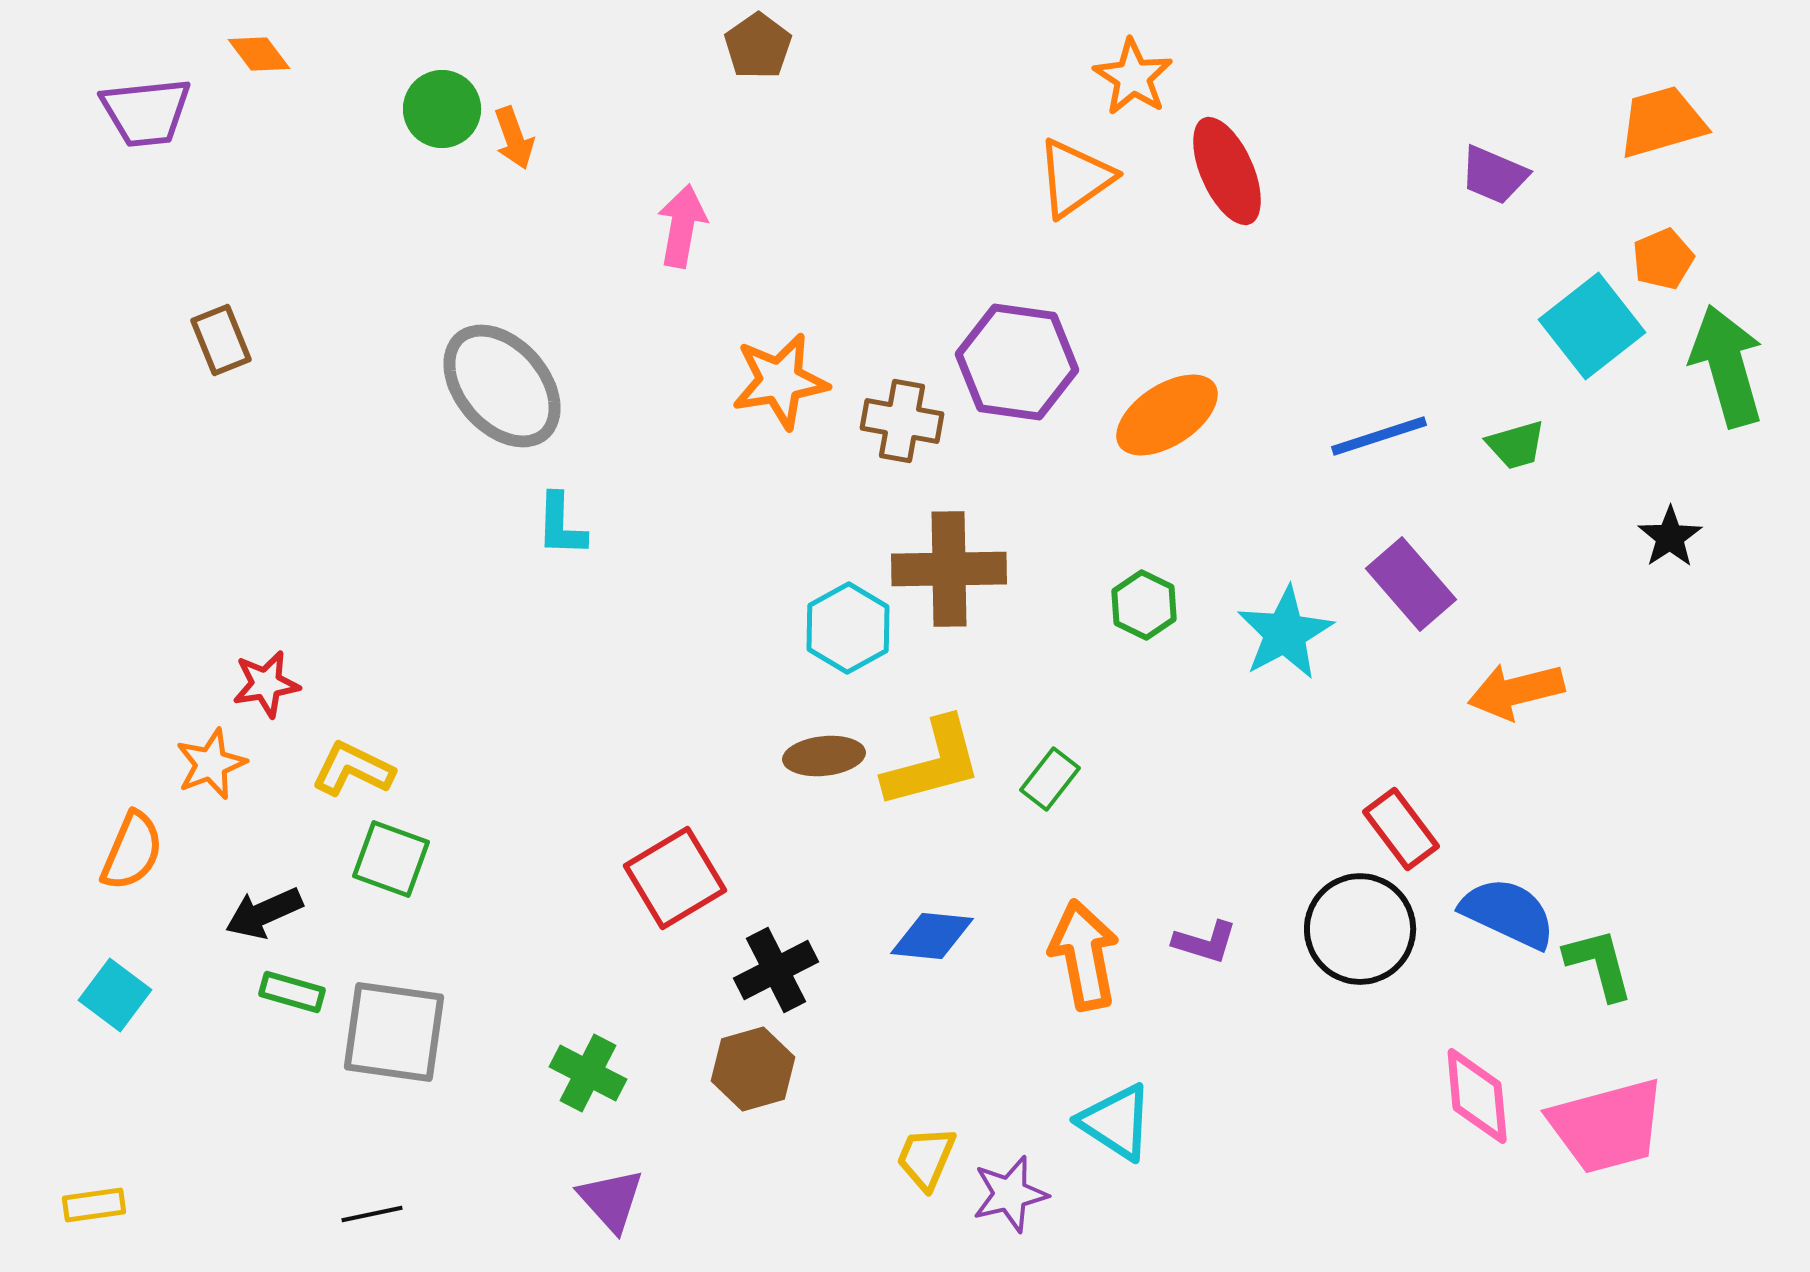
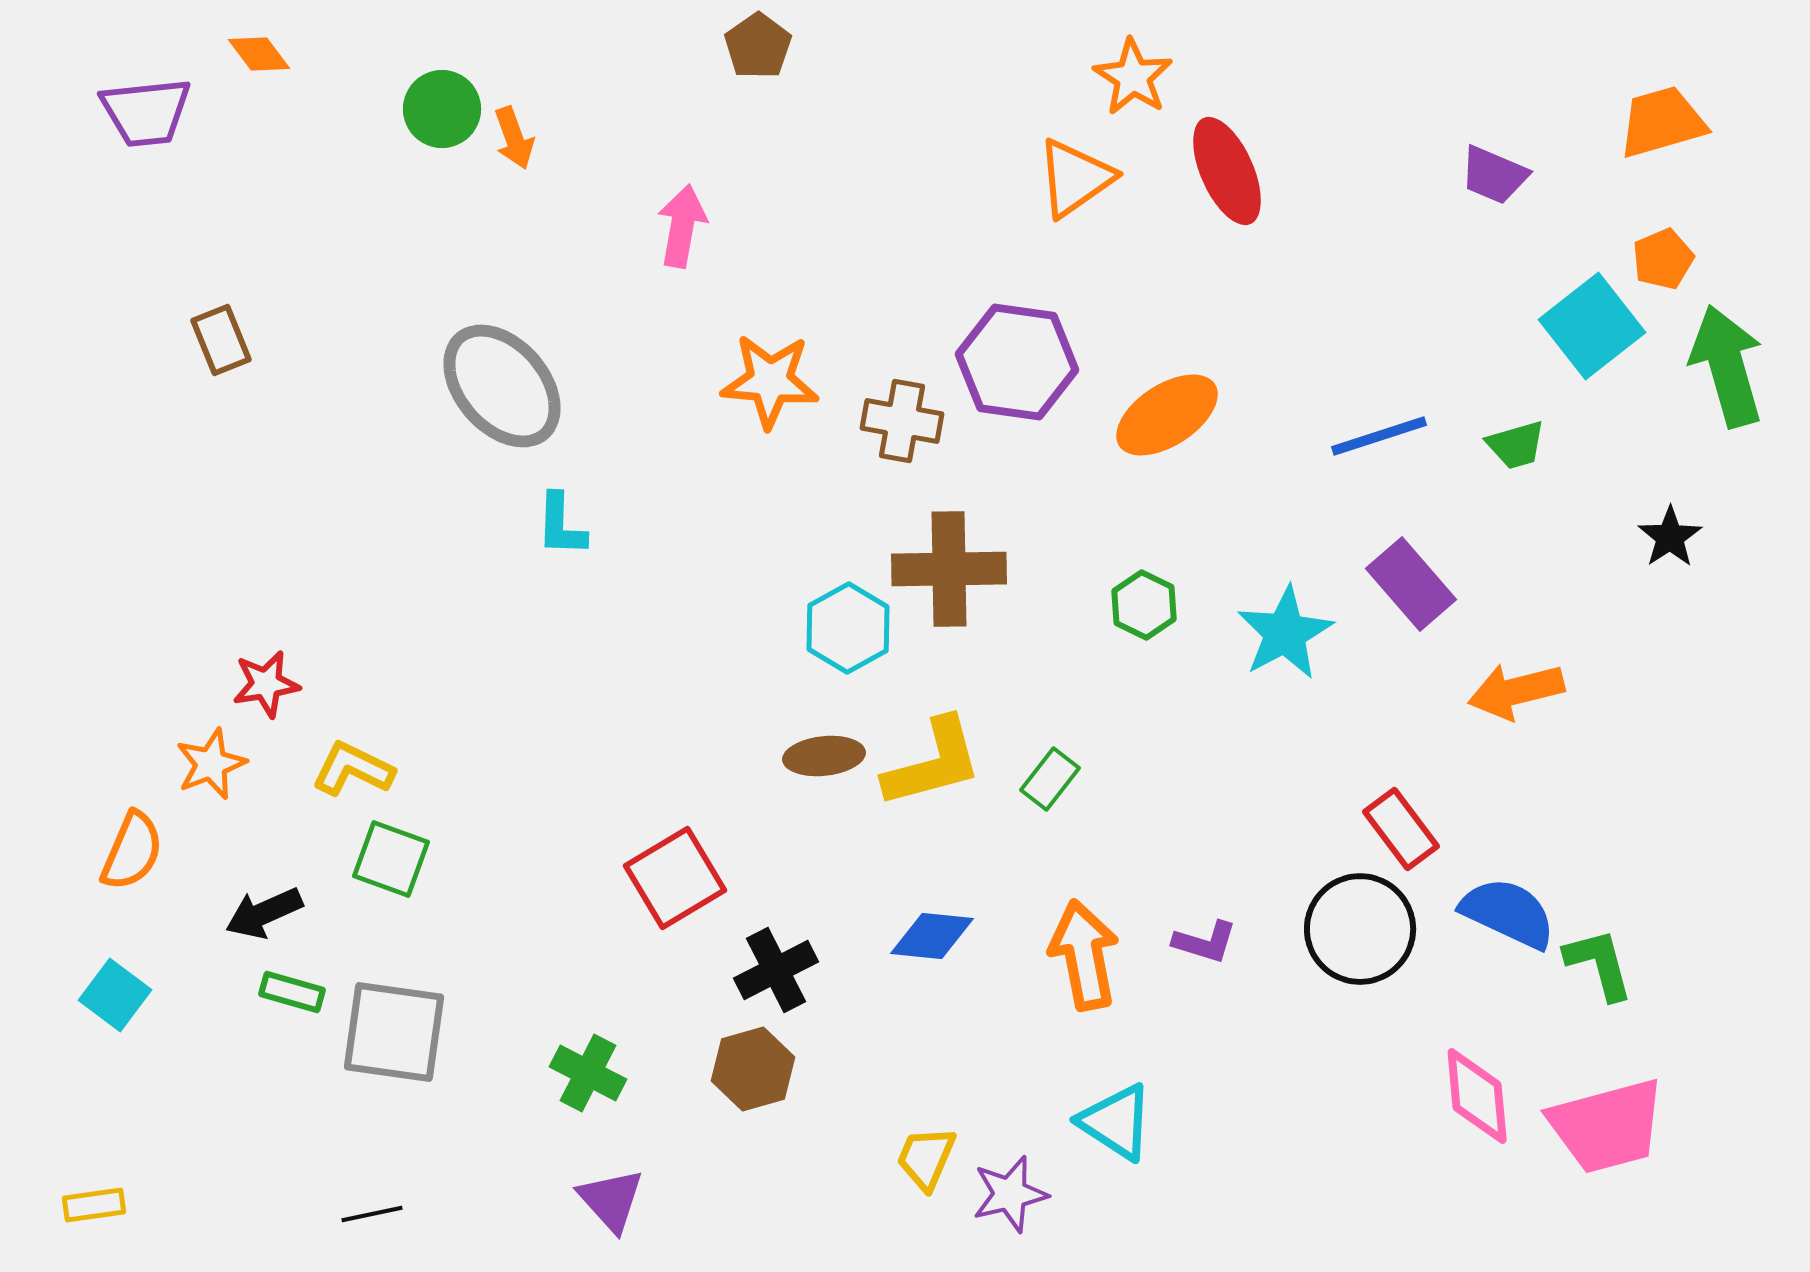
orange star at (780, 381): moved 10 px left; rotated 14 degrees clockwise
